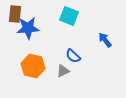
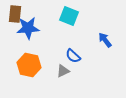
orange hexagon: moved 4 px left, 1 px up
